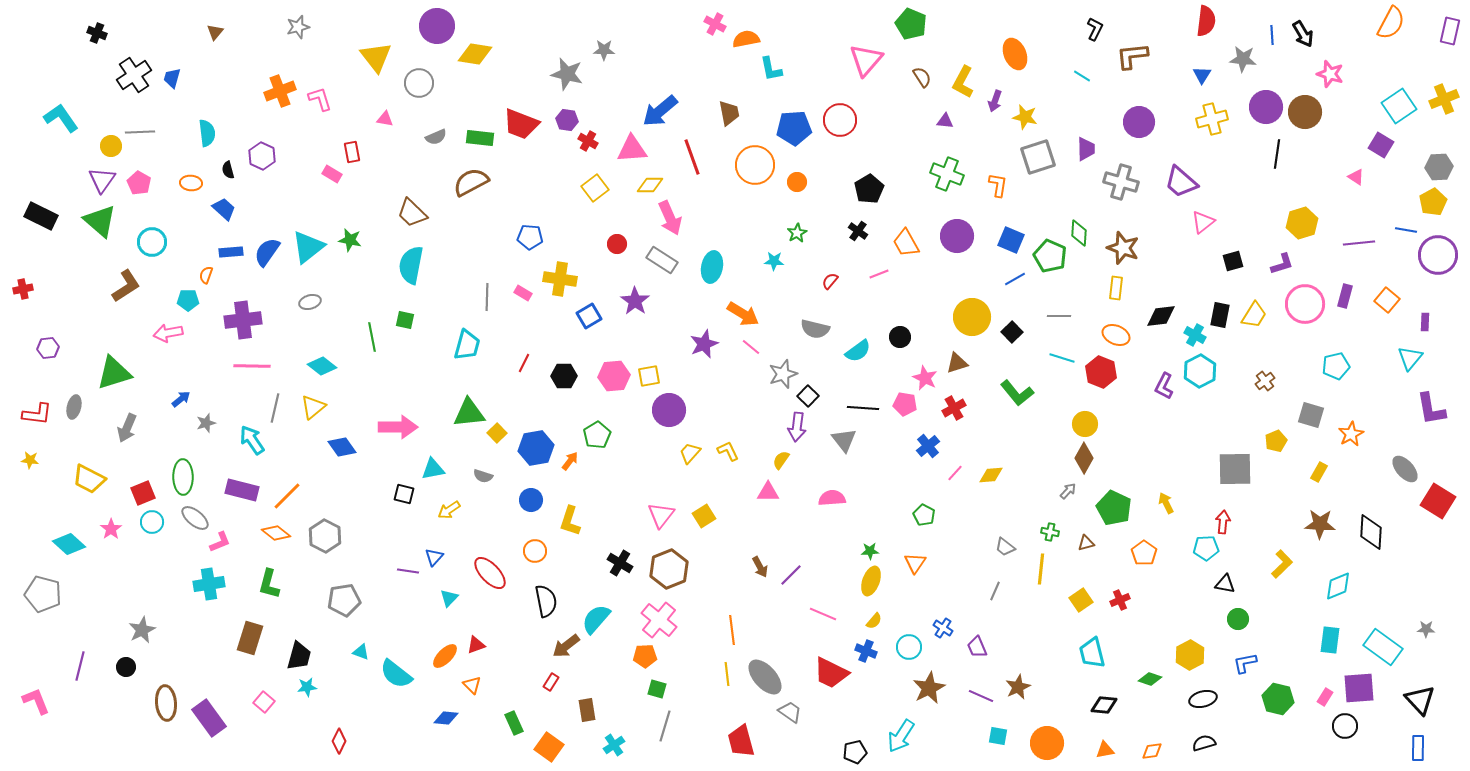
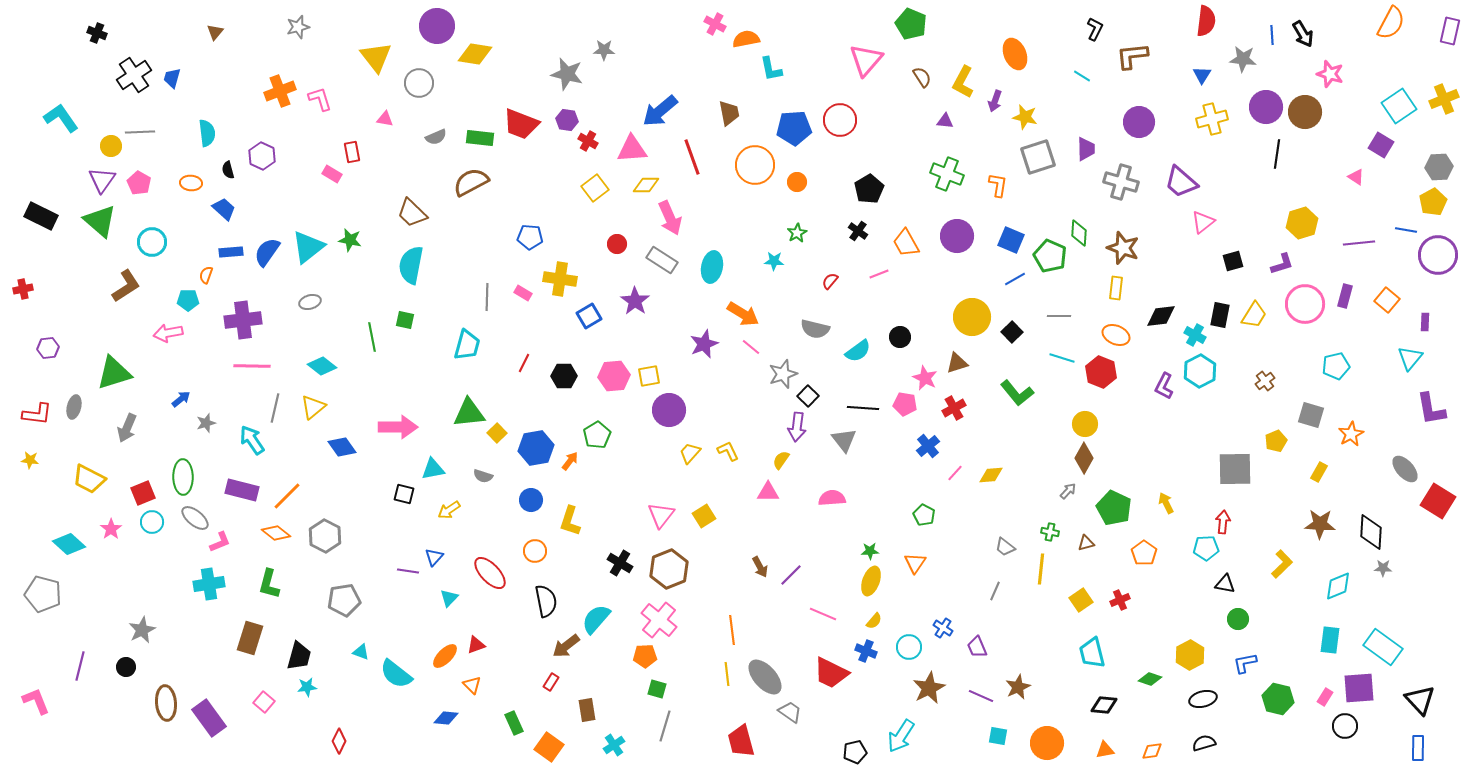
yellow diamond at (650, 185): moved 4 px left
gray star at (1426, 629): moved 43 px left, 61 px up
